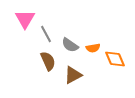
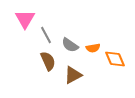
gray line: moved 1 px down
